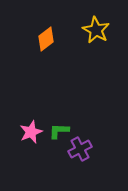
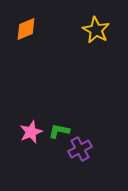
orange diamond: moved 20 px left, 10 px up; rotated 15 degrees clockwise
green L-shape: rotated 10 degrees clockwise
